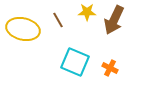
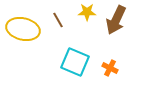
brown arrow: moved 2 px right
